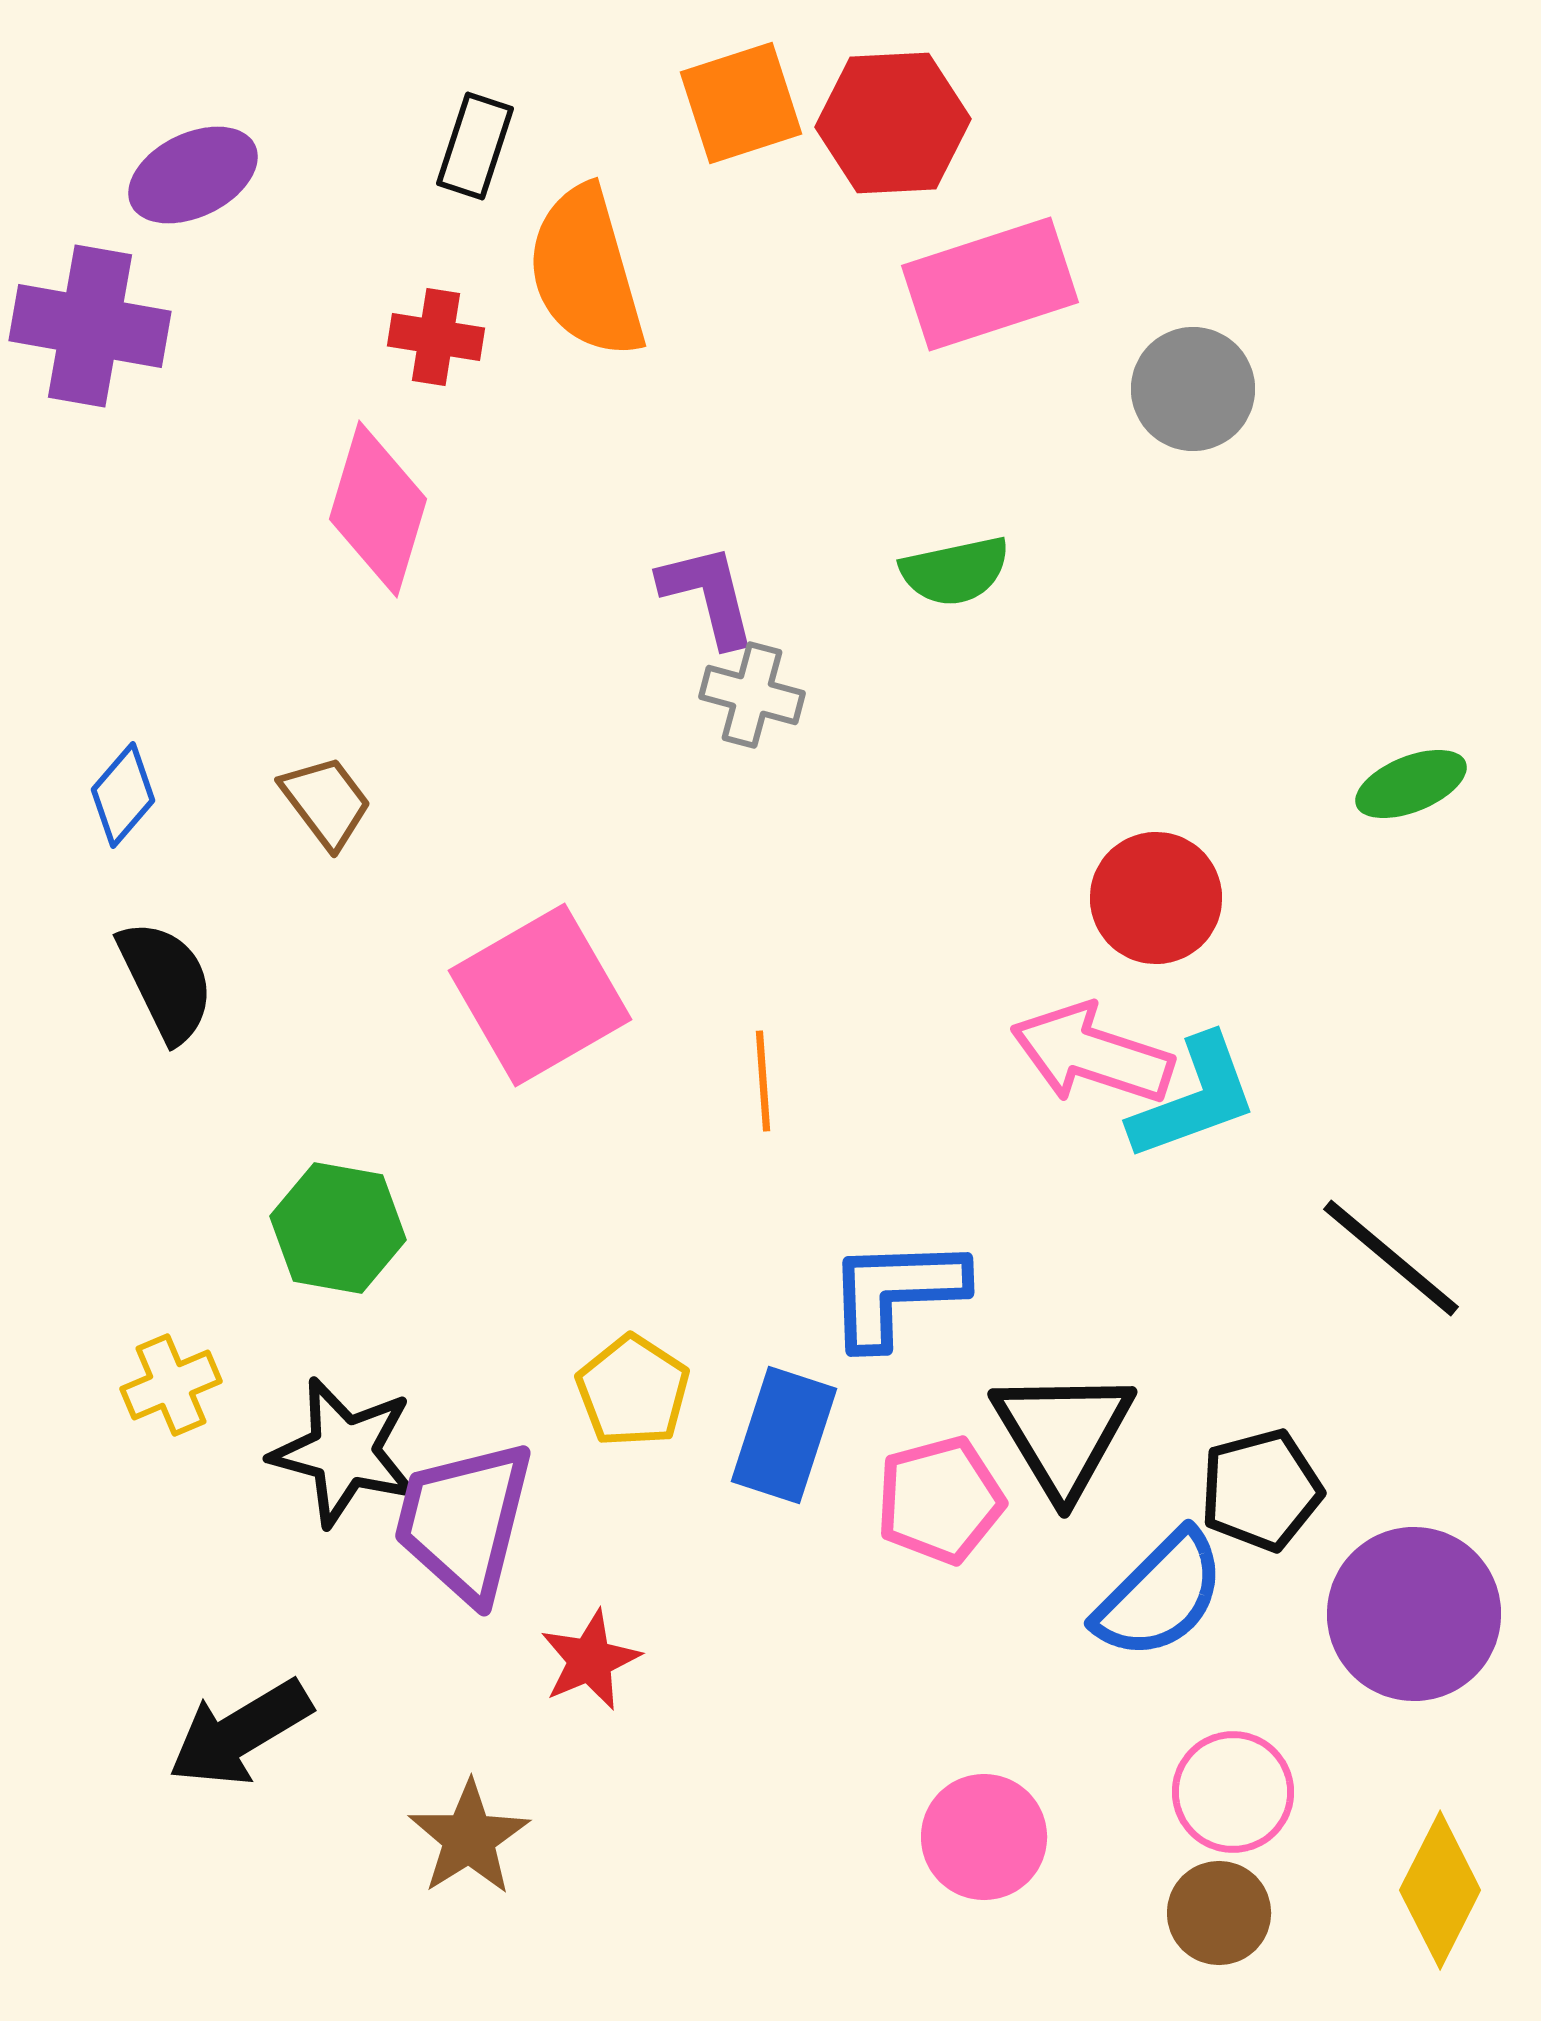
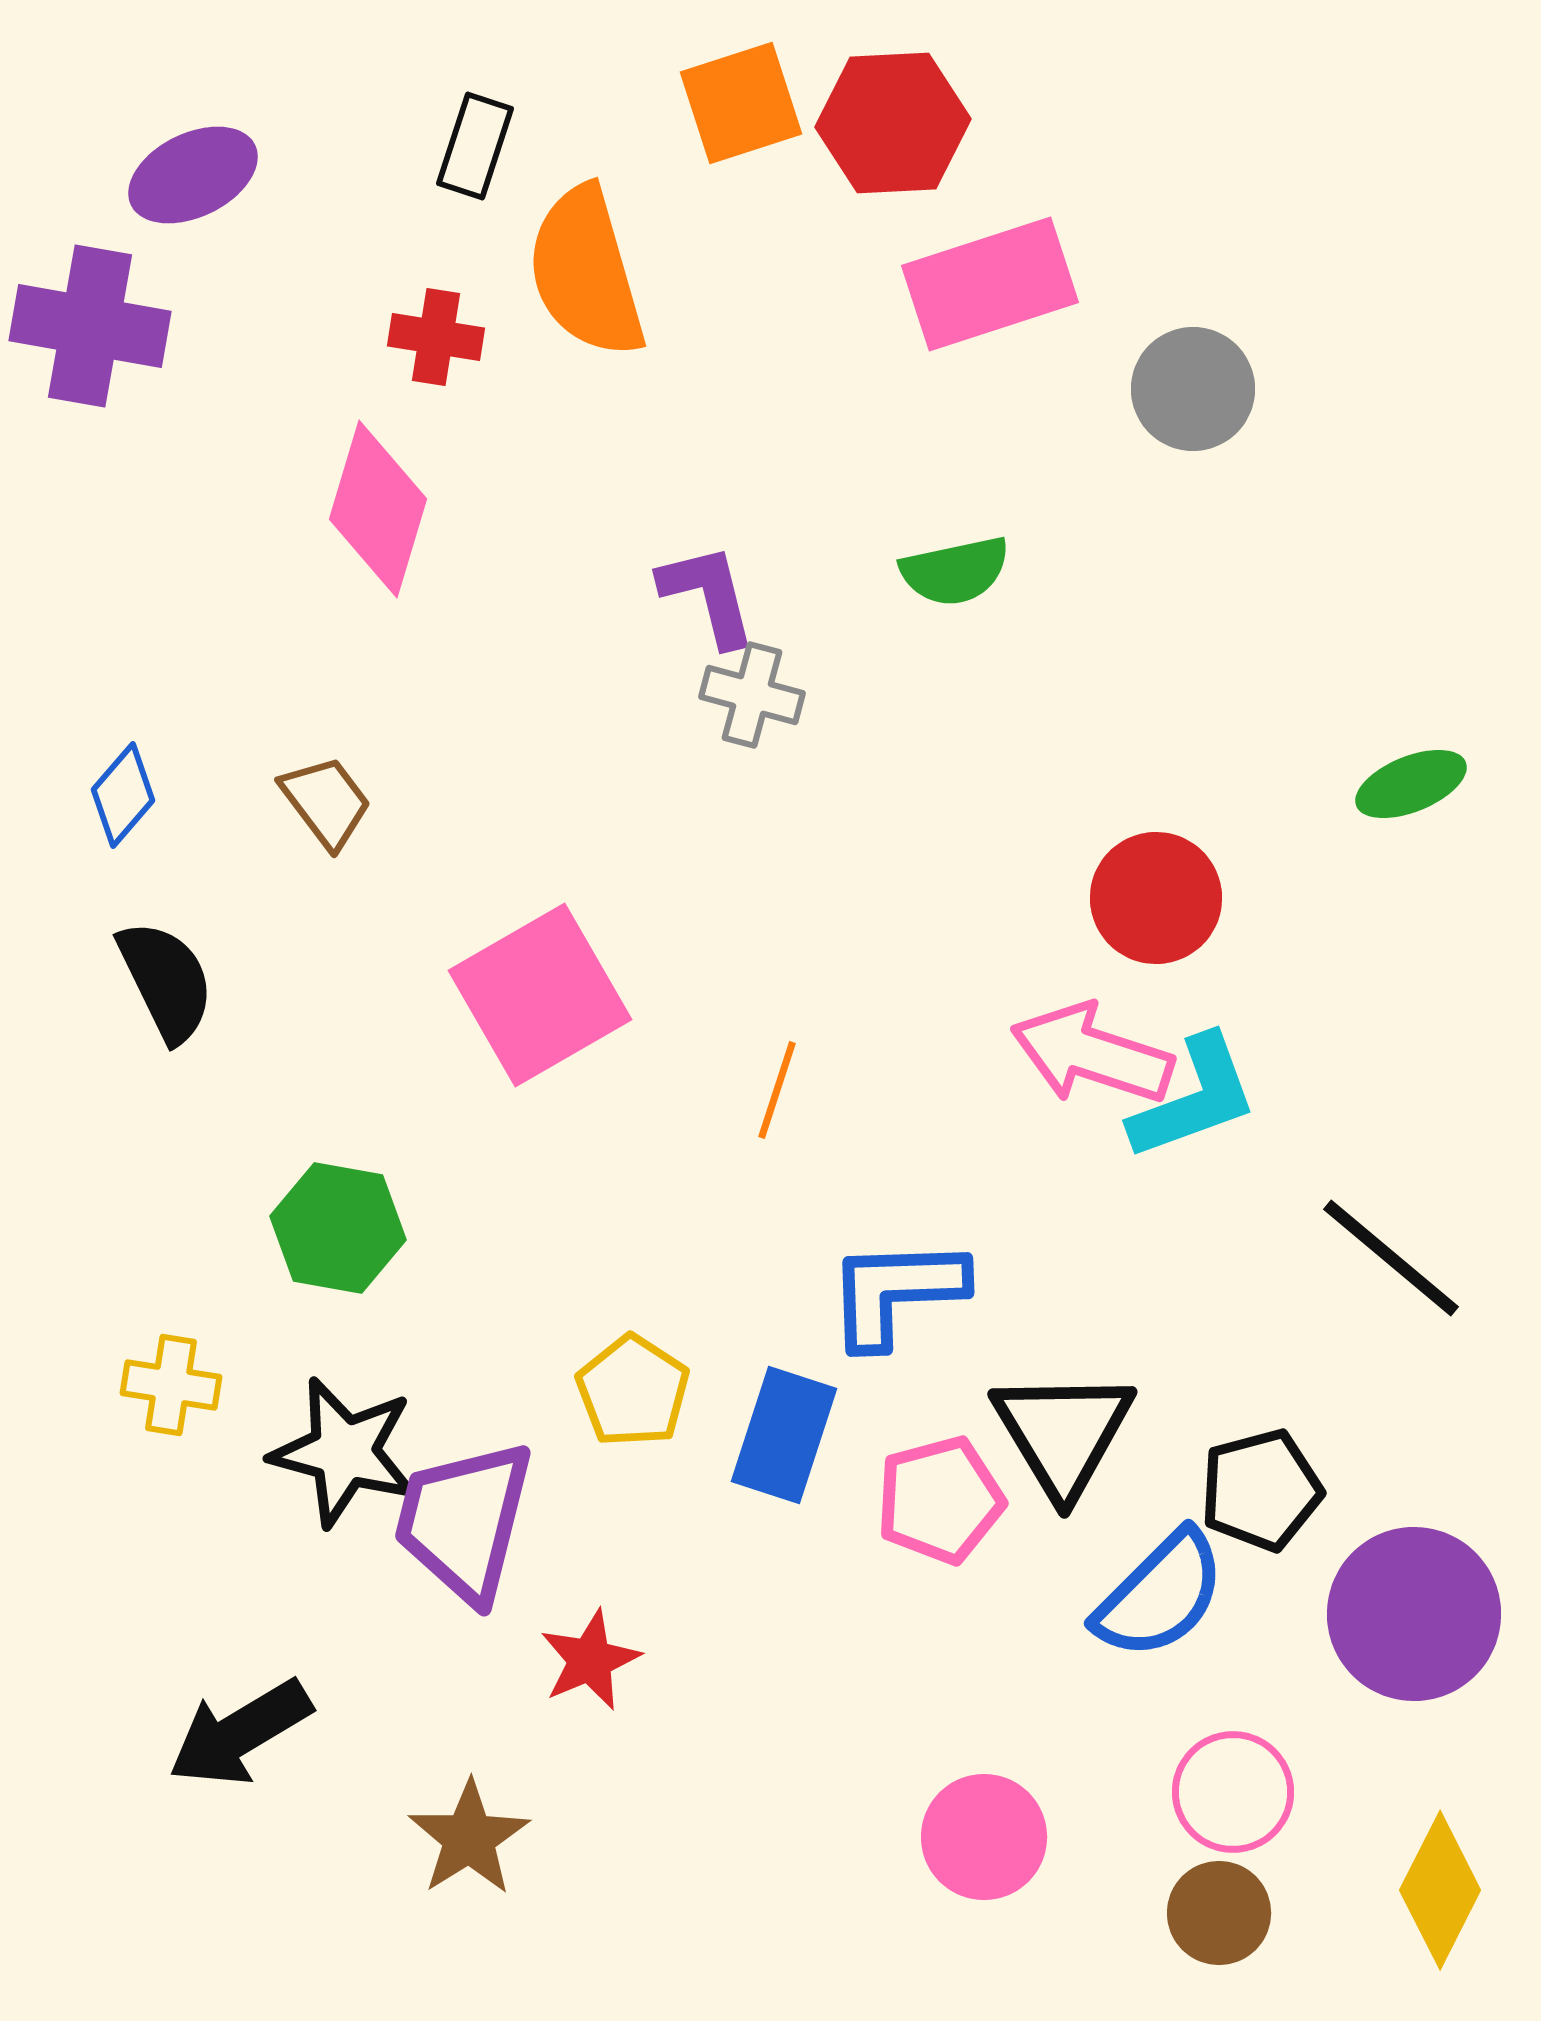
orange line at (763, 1081): moved 14 px right, 9 px down; rotated 22 degrees clockwise
yellow cross at (171, 1385): rotated 32 degrees clockwise
